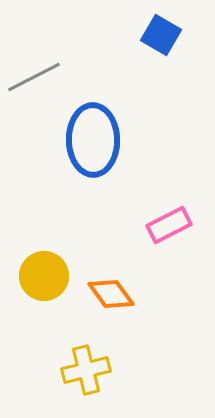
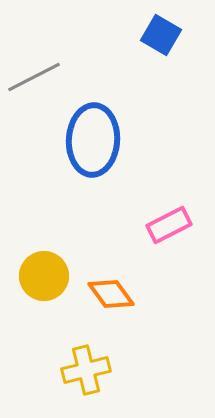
blue ellipse: rotated 4 degrees clockwise
